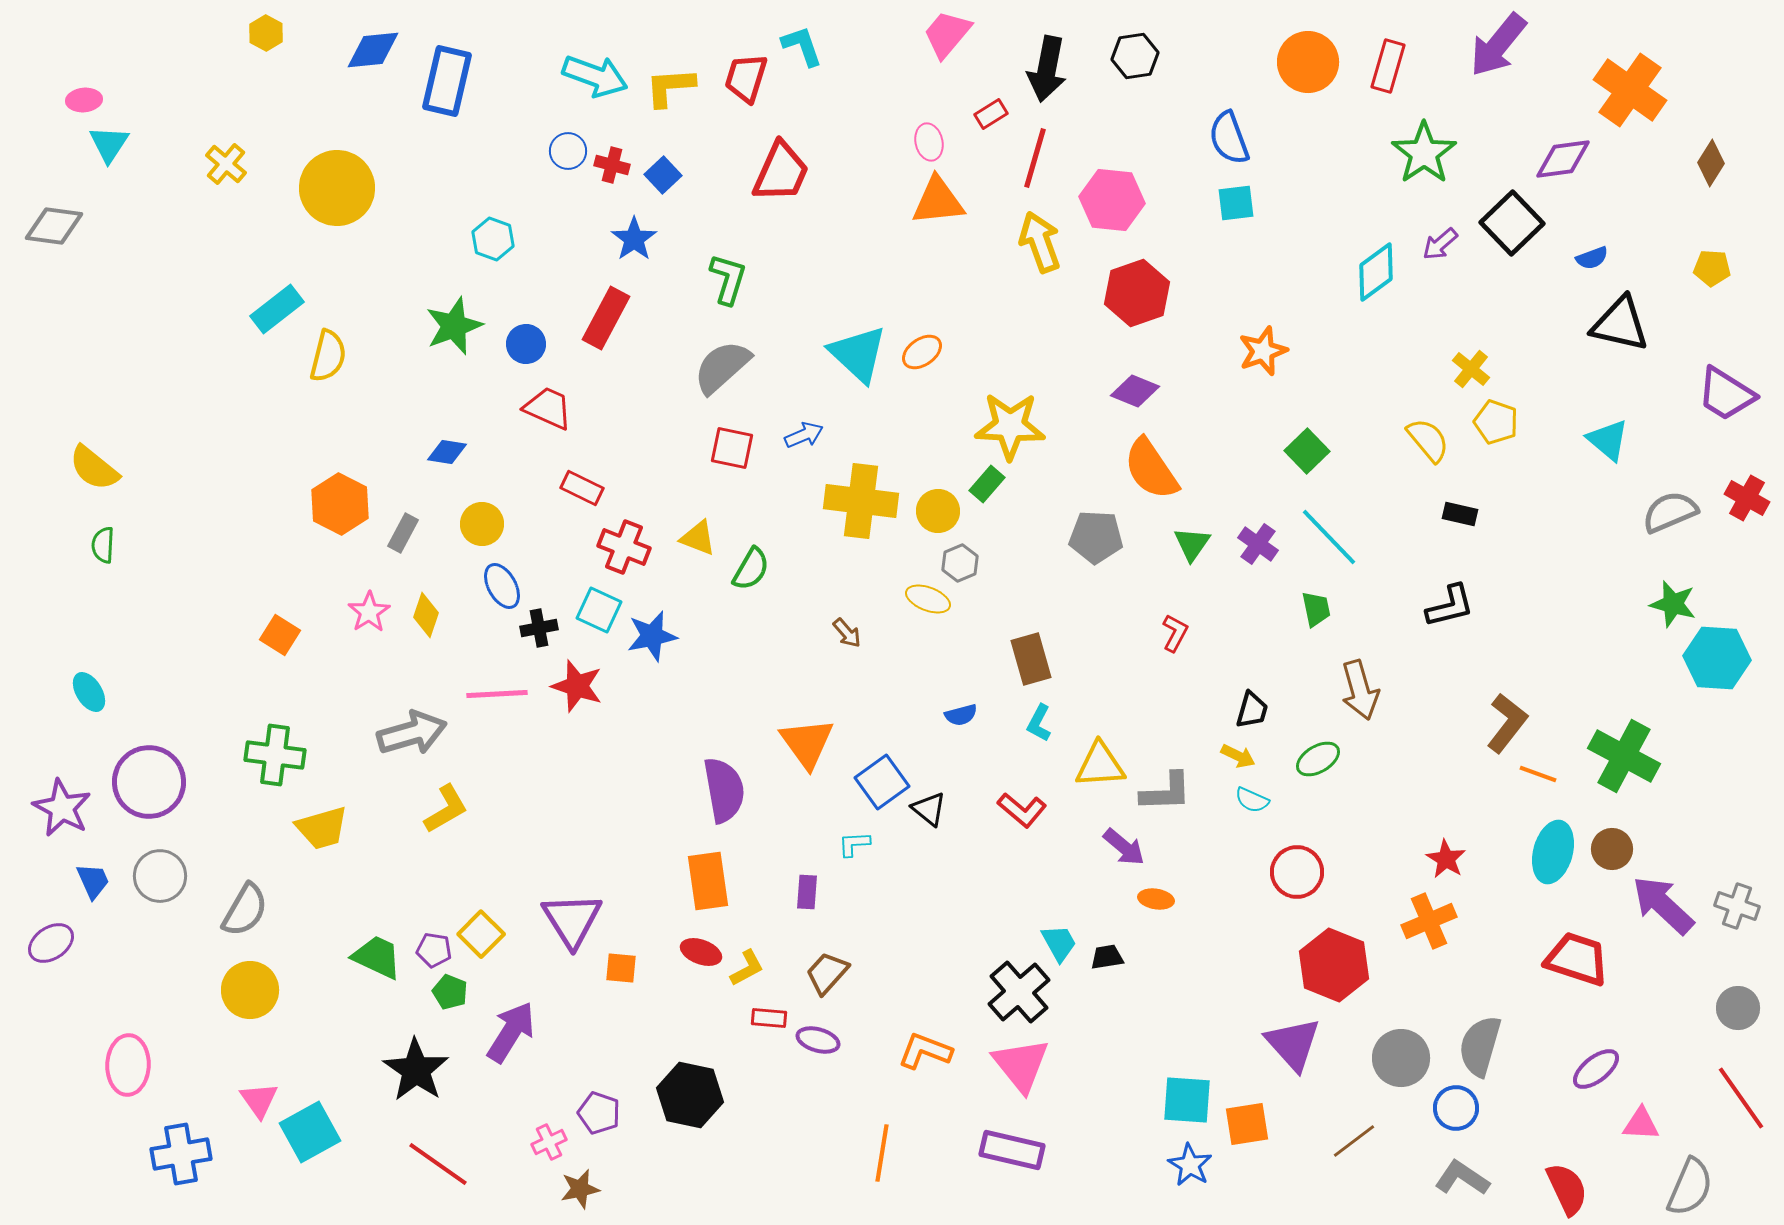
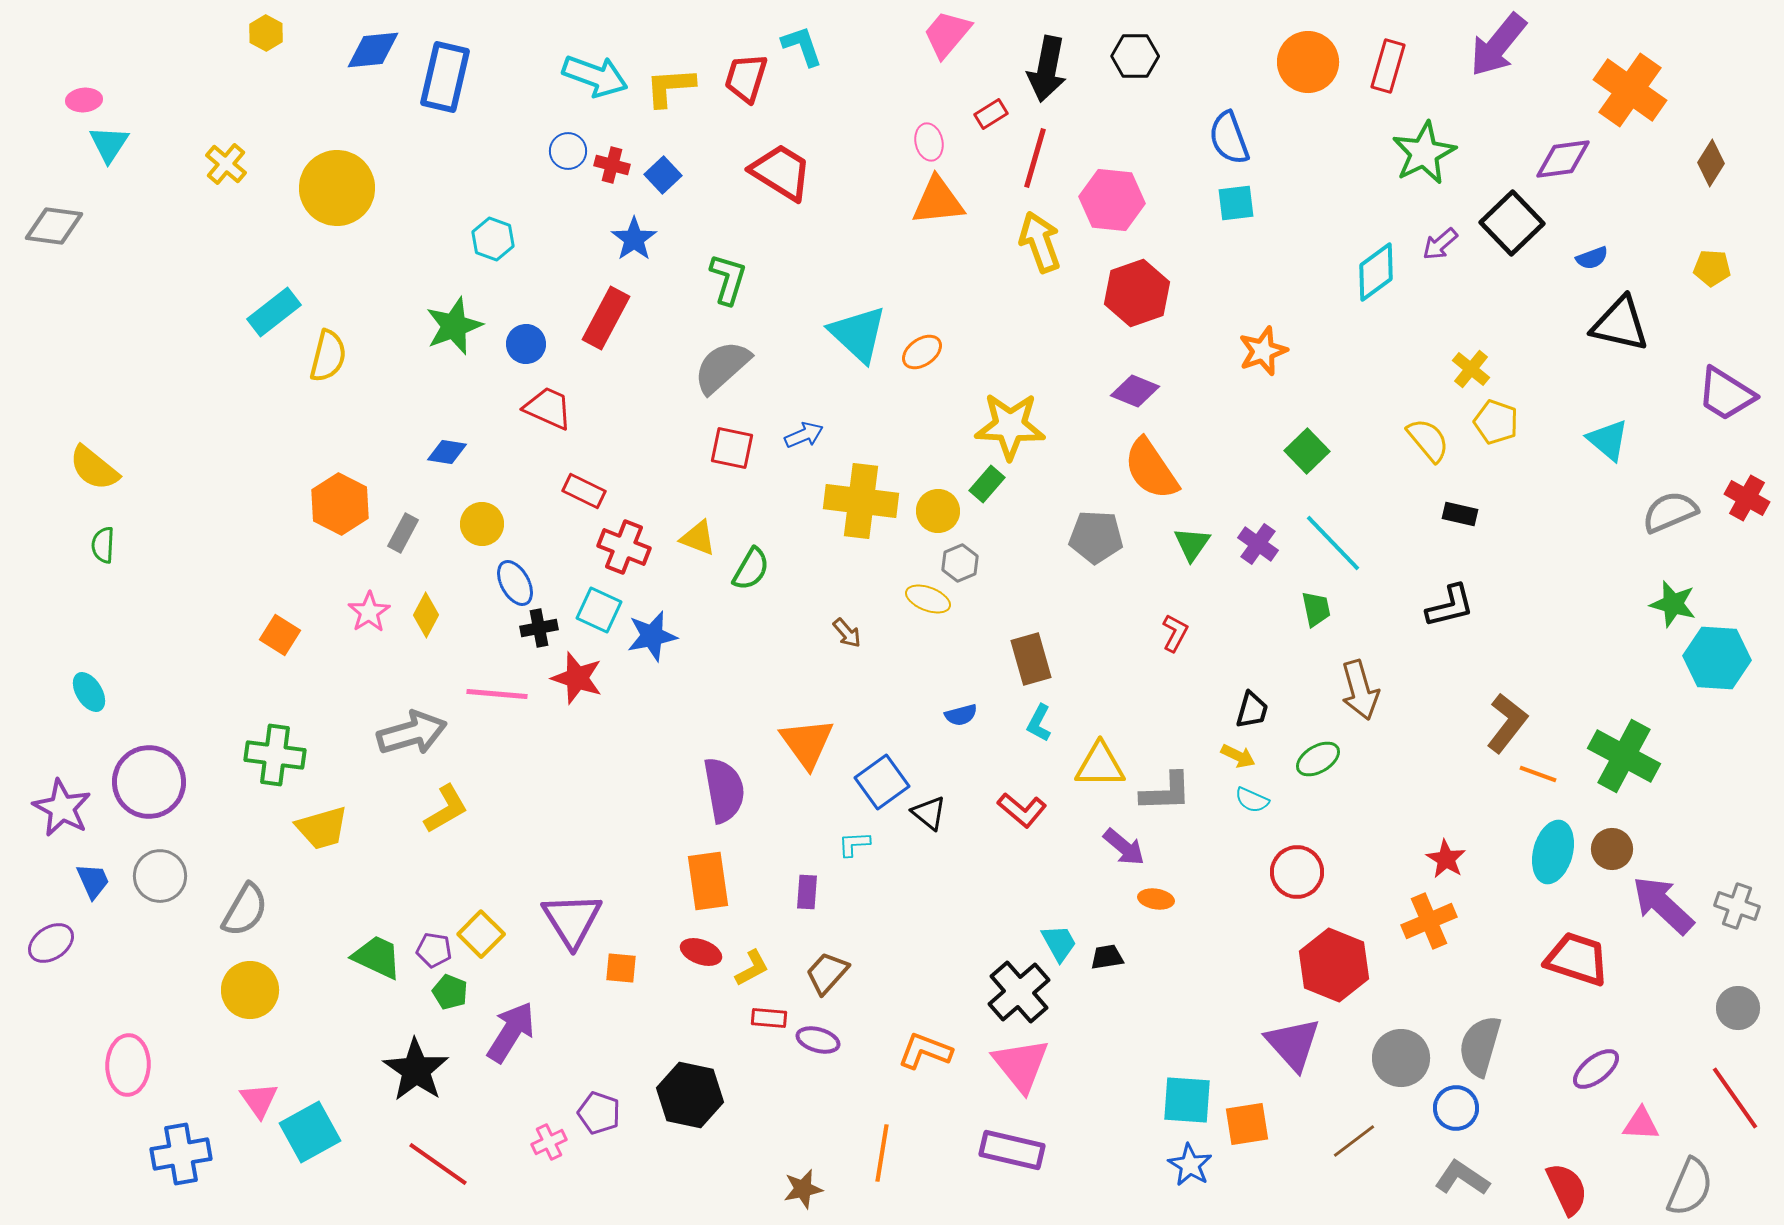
black hexagon at (1135, 56): rotated 9 degrees clockwise
blue rectangle at (447, 81): moved 2 px left, 4 px up
green star at (1424, 153): rotated 8 degrees clockwise
red trapezoid at (781, 172): rotated 82 degrees counterclockwise
cyan rectangle at (277, 309): moved 3 px left, 3 px down
cyan triangle at (858, 354): moved 20 px up
red rectangle at (582, 488): moved 2 px right, 3 px down
cyan line at (1329, 537): moved 4 px right, 6 px down
blue ellipse at (502, 586): moved 13 px right, 3 px up
yellow diamond at (426, 615): rotated 9 degrees clockwise
red star at (577, 686): moved 8 px up
pink line at (497, 694): rotated 8 degrees clockwise
yellow triangle at (1100, 765): rotated 4 degrees clockwise
black triangle at (929, 809): moved 4 px down
yellow L-shape at (747, 968): moved 5 px right
red line at (1741, 1098): moved 6 px left
brown star at (580, 1189): moved 223 px right
